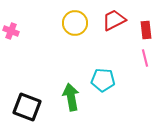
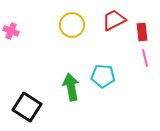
yellow circle: moved 3 px left, 2 px down
red rectangle: moved 4 px left, 2 px down
cyan pentagon: moved 4 px up
green arrow: moved 10 px up
black square: rotated 12 degrees clockwise
